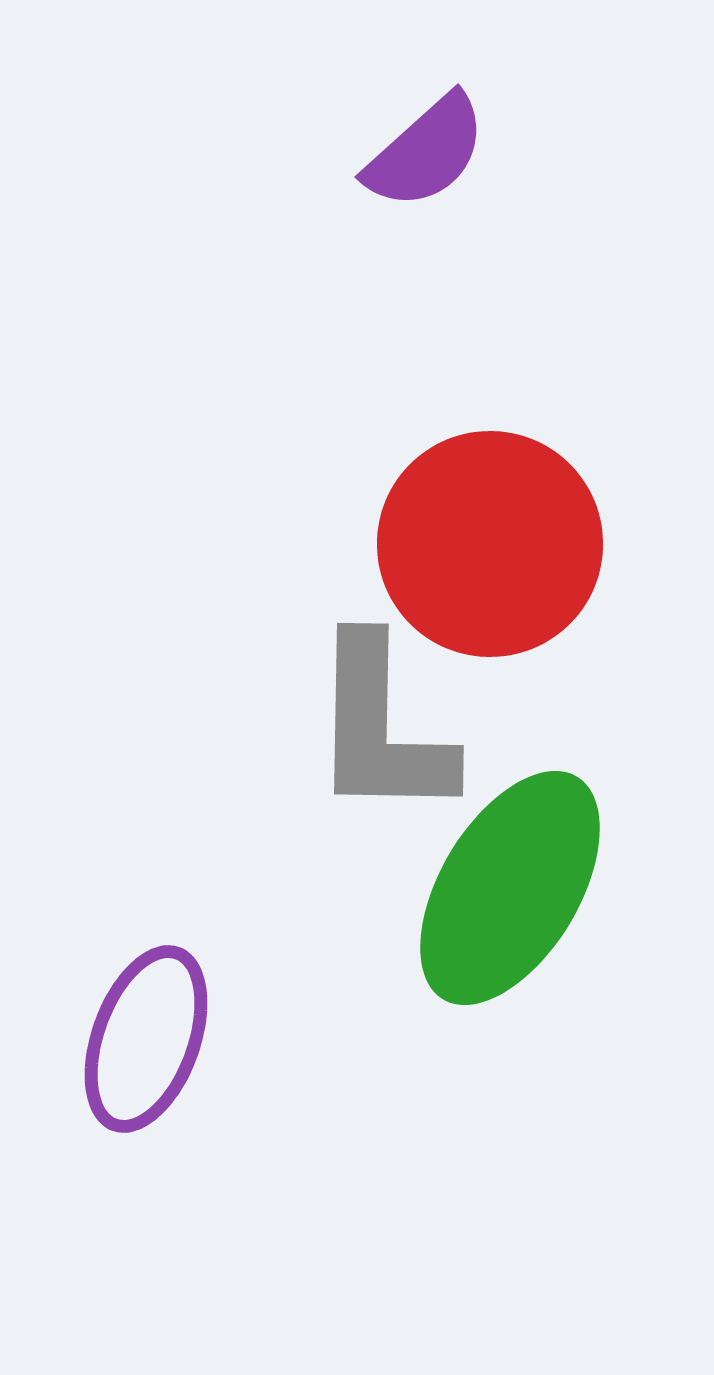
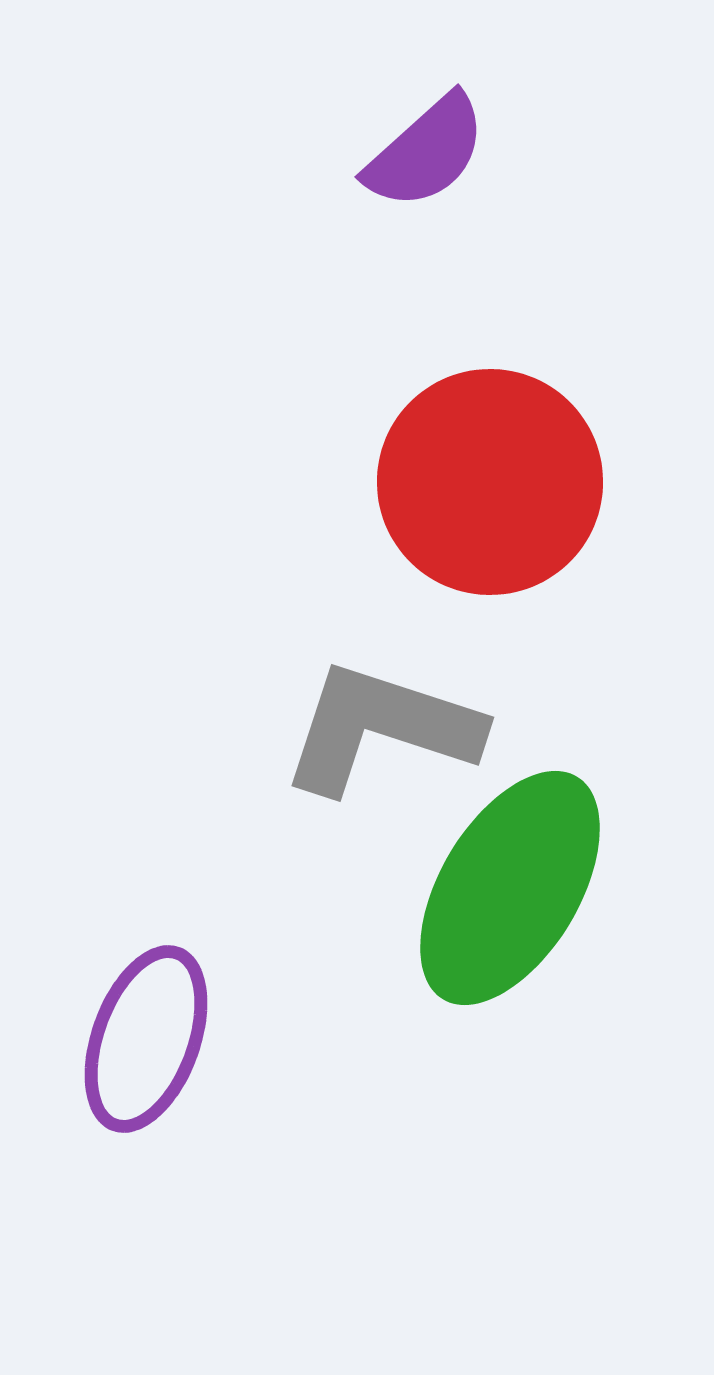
red circle: moved 62 px up
gray L-shape: rotated 107 degrees clockwise
